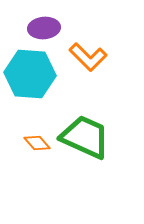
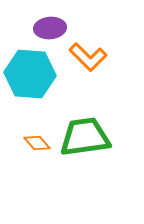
purple ellipse: moved 6 px right
green trapezoid: rotated 32 degrees counterclockwise
